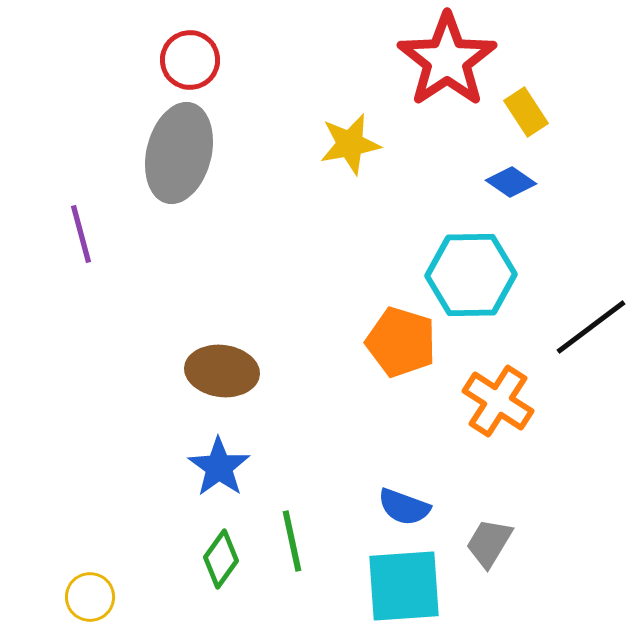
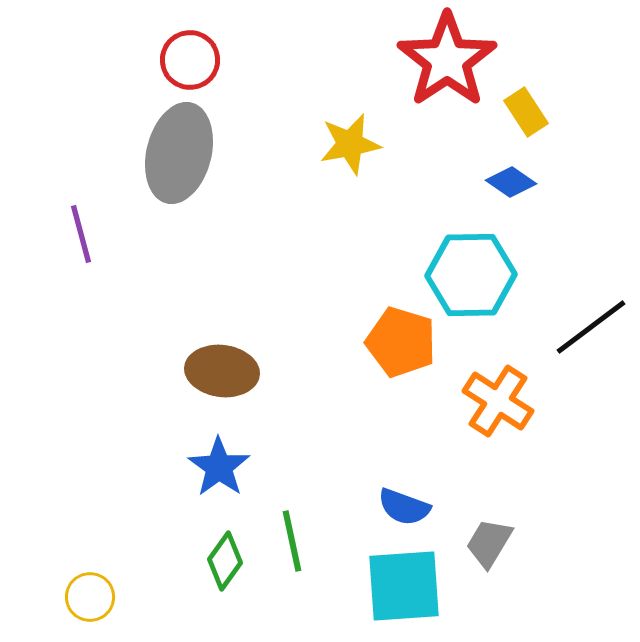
green diamond: moved 4 px right, 2 px down
